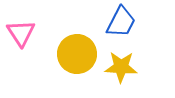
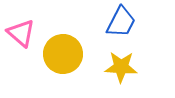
pink triangle: rotated 16 degrees counterclockwise
yellow circle: moved 14 px left
